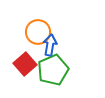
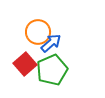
blue arrow: moved 1 px right, 2 px up; rotated 40 degrees clockwise
green pentagon: moved 1 px left
